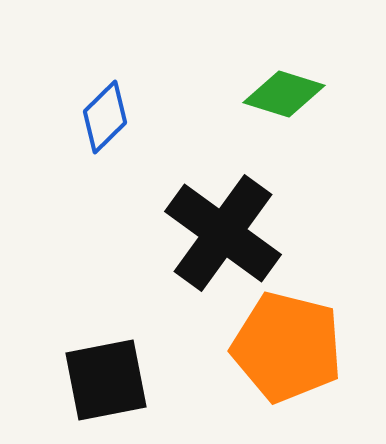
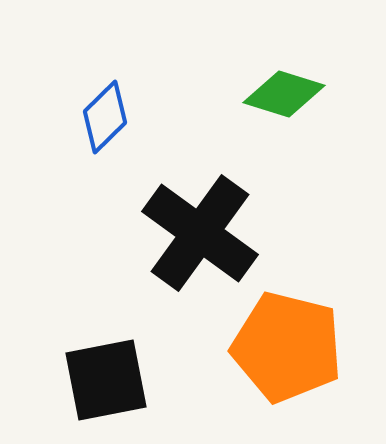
black cross: moved 23 px left
